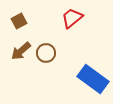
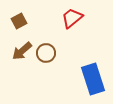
brown arrow: moved 1 px right
blue rectangle: rotated 36 degrees clockwise
